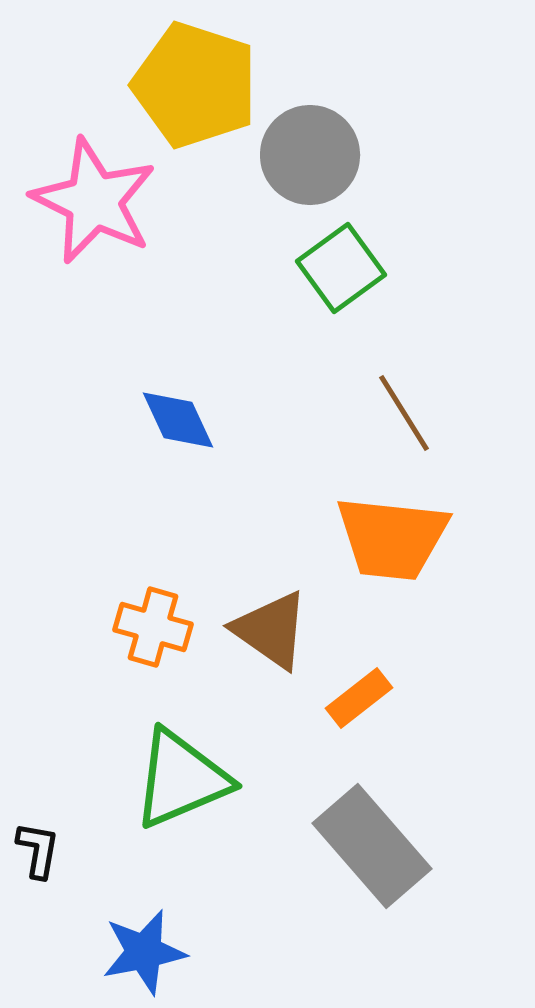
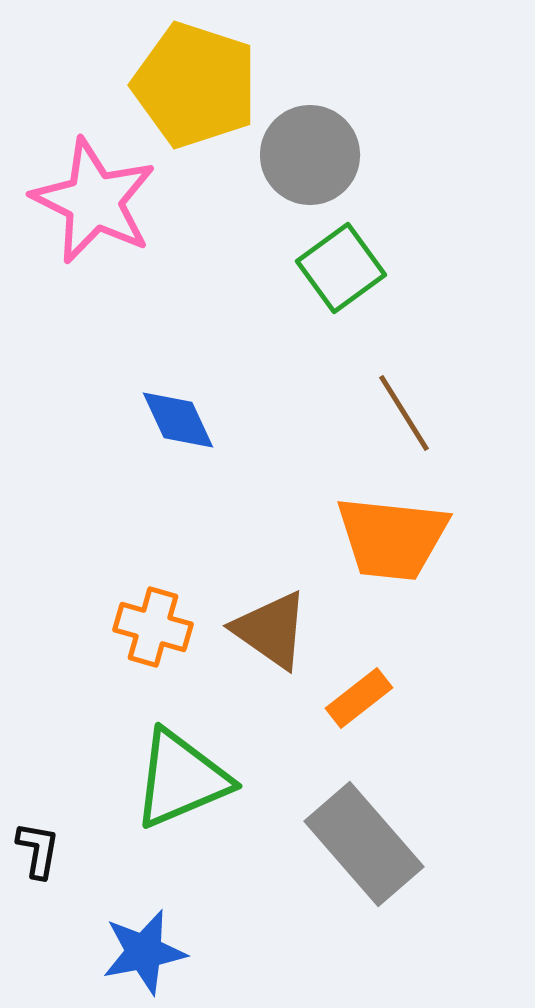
gray rectangle: moved 8 px left, 2 px up
